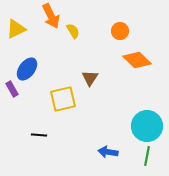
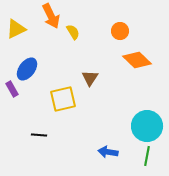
yellow semicircle: moved 1 px down
